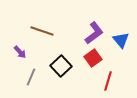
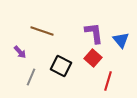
purple L-shape: rotated 60 degrees counterclockwise
red square: rotated 12 degrees counterclockwise
black square: rotated 20 degrees counterclockwise
